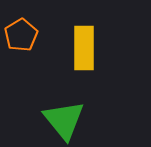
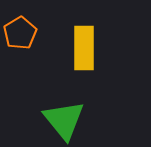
orange pentagon: moved 1 px left, 2 px up
